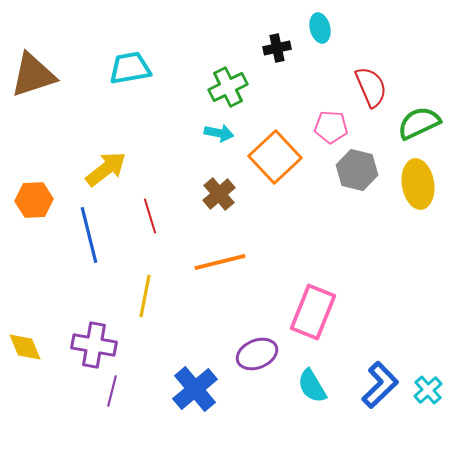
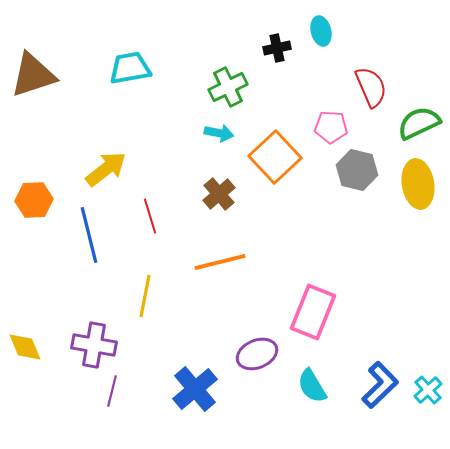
cyan ellipse: moved 1 px right, 3 px down
